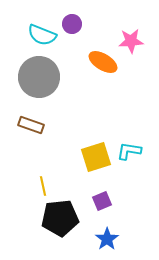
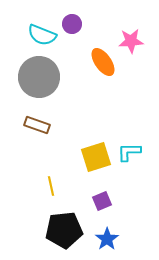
orange ellipse: rotated 24 degrees clockwise
brown rectangle: moved 6 px right
cyan L-shape: moved 1 px down; rotated 10 degrees counterclockwise
yellow line: moved 8 px right
black pentagon: moved 4 px right, 12 px down
